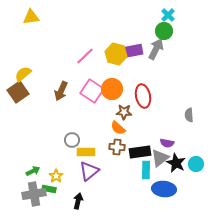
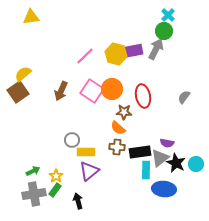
gray semicircle: moved 5 px left, 18 px up; rotated 40 degrees clockwise
green rectangle: moved 6 px right, 1 px down; rotated 64 degrees counterclockwise
black arrow: rotated 28 degrees counterclockwise
